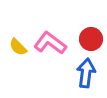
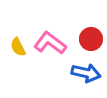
yellow semicircle: rotated 18 degrees clockwise
blue arrow: rotated 96 degrees clockwise
